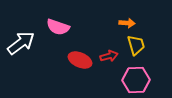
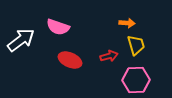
white arrow: moved 3 px up
red ellipse: moved 10 px left
